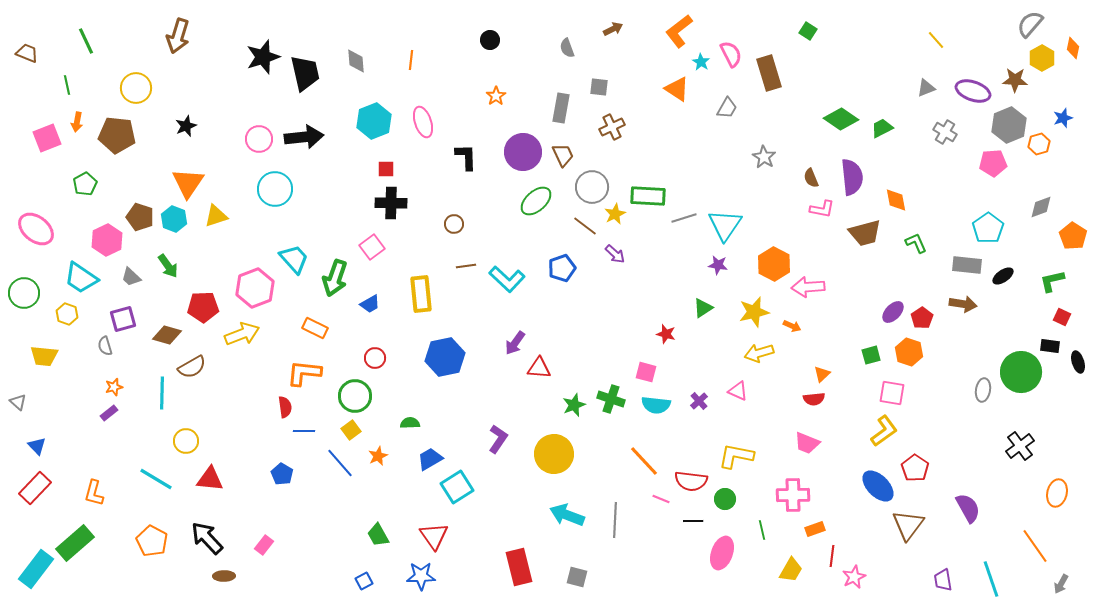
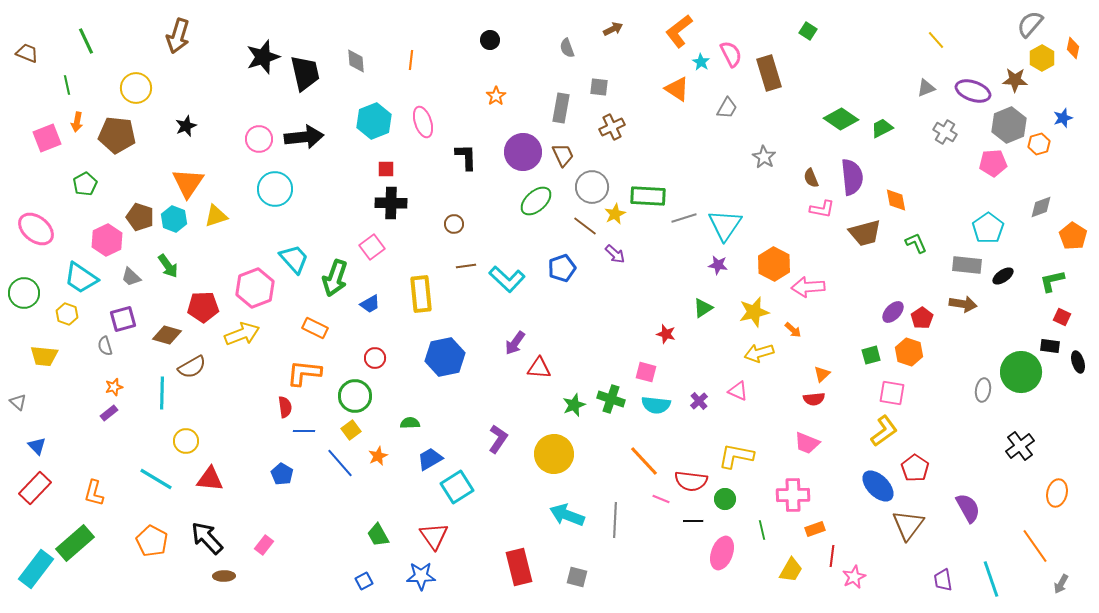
orange arrow at (792, 326): moved 1 px right, 4 px down; rotated 18 degrees clockwise
